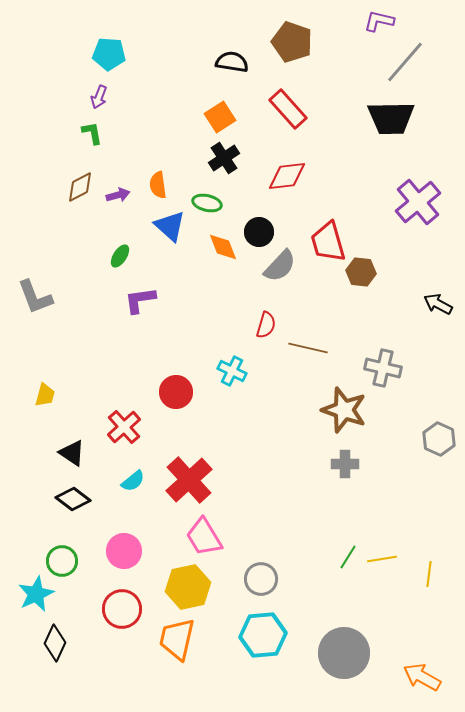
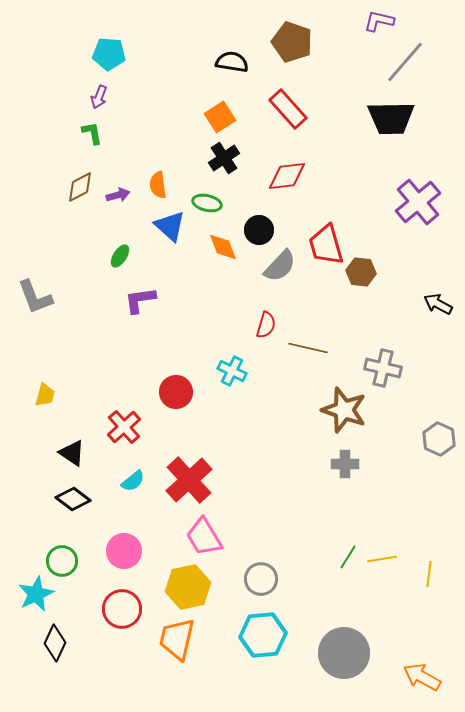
black circle at (259, 232): moved 2 px up
red trapezoid at (328, 242): moved 2 px left, 3 px down
